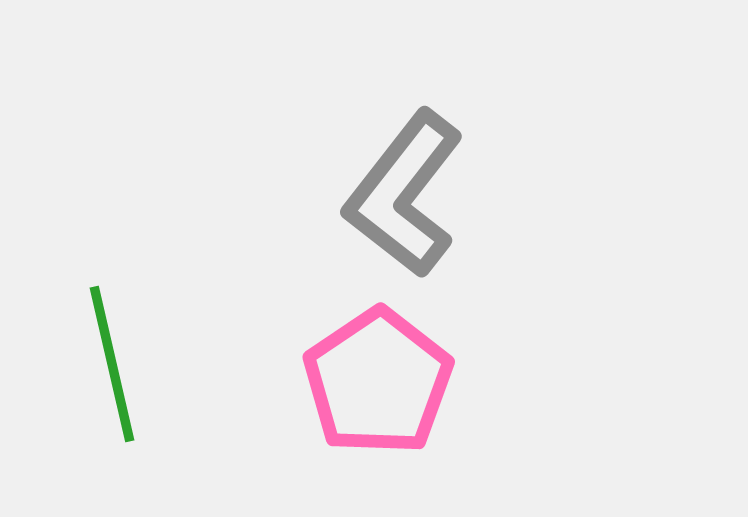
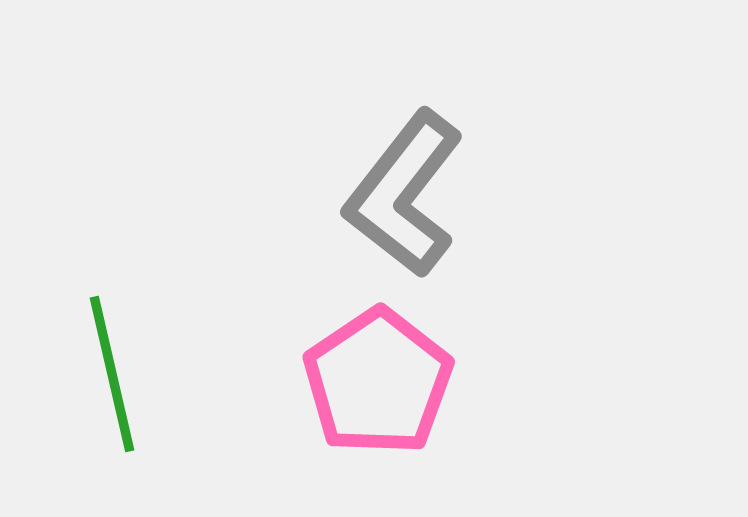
green line: moved 10 px down
